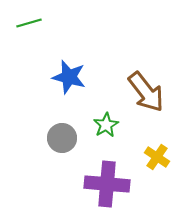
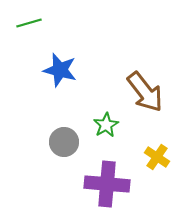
blue star: moved 9 px left, 7 px up
brown arrow: moved 1 px left
gray circle: moved 2 px right, 4 px down
